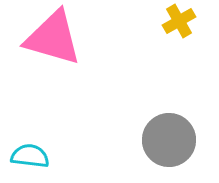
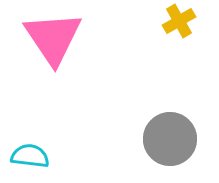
pink triangle: rotated 40 degrees clockwise
gray circle: moved 1 px right, 1 px up
